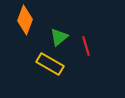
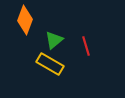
green triangle: moved 5 px left, 3 px down
